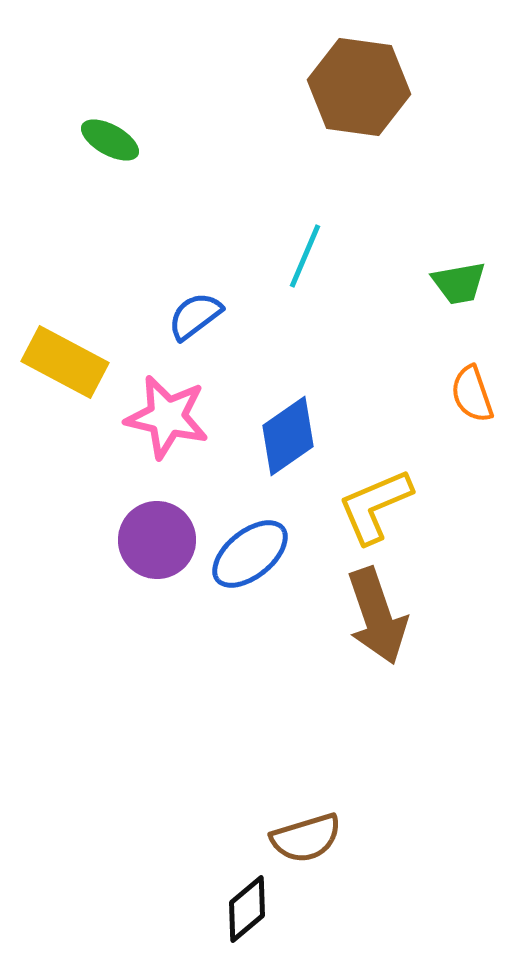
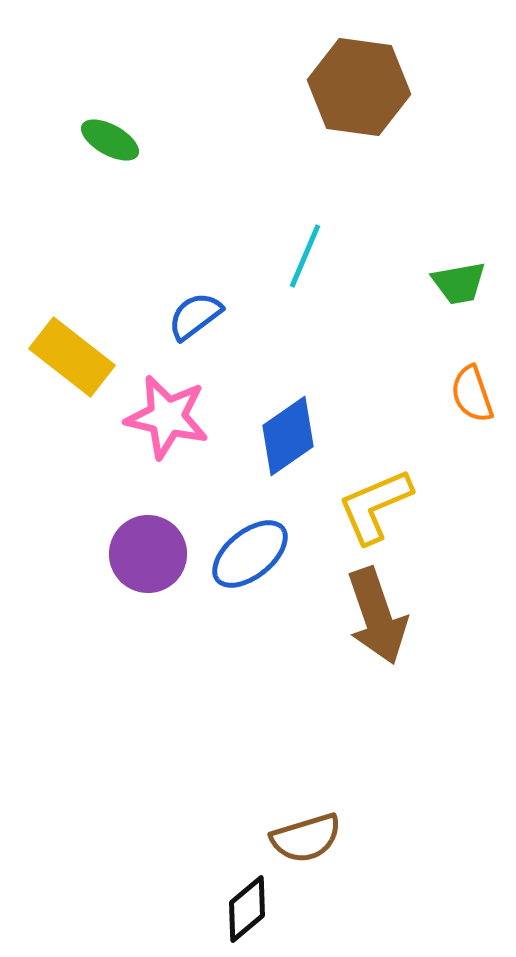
yellow rectangle: moved 7 px right, 5 px up; rotated 10 degrees clockwise
purple circle: moved 9 px left, 14 px down
